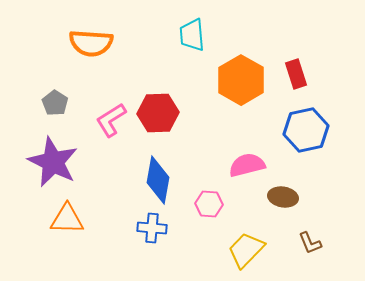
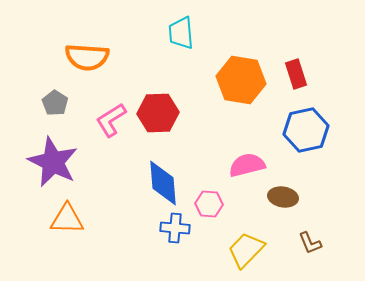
cyan trapezoid: moved 11 px left, 2 px up
orange semicircle: moved 4 px left, 14 px down
orange hexagon: rotated 21 degrees counterclockwise
blue diamond: moved 5 px right, 3 px down; rotated 15 degrees counterclockwise
blue cross: moved 23 px right
